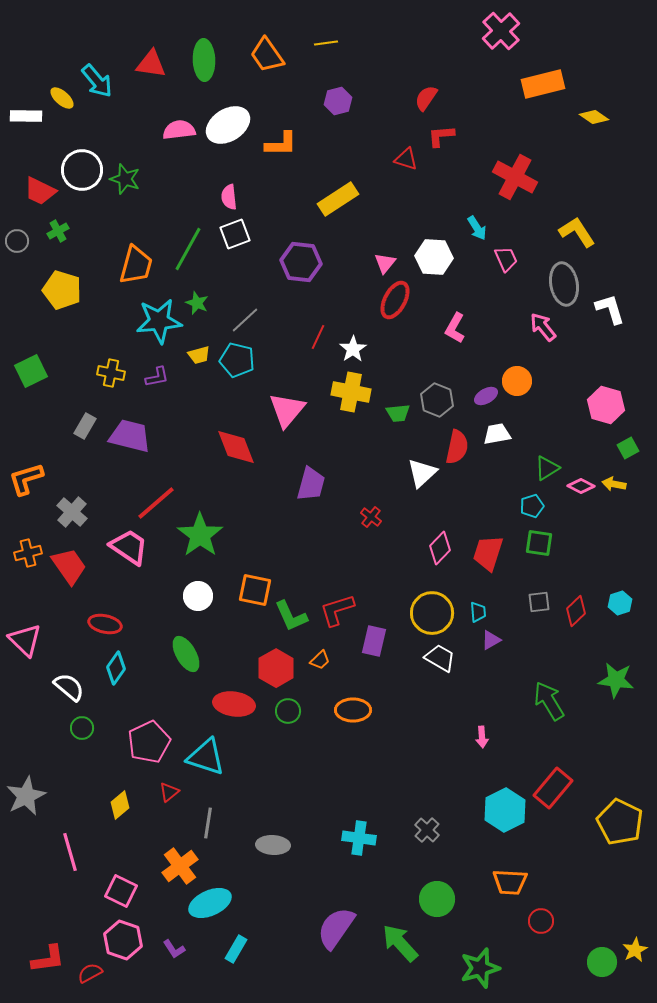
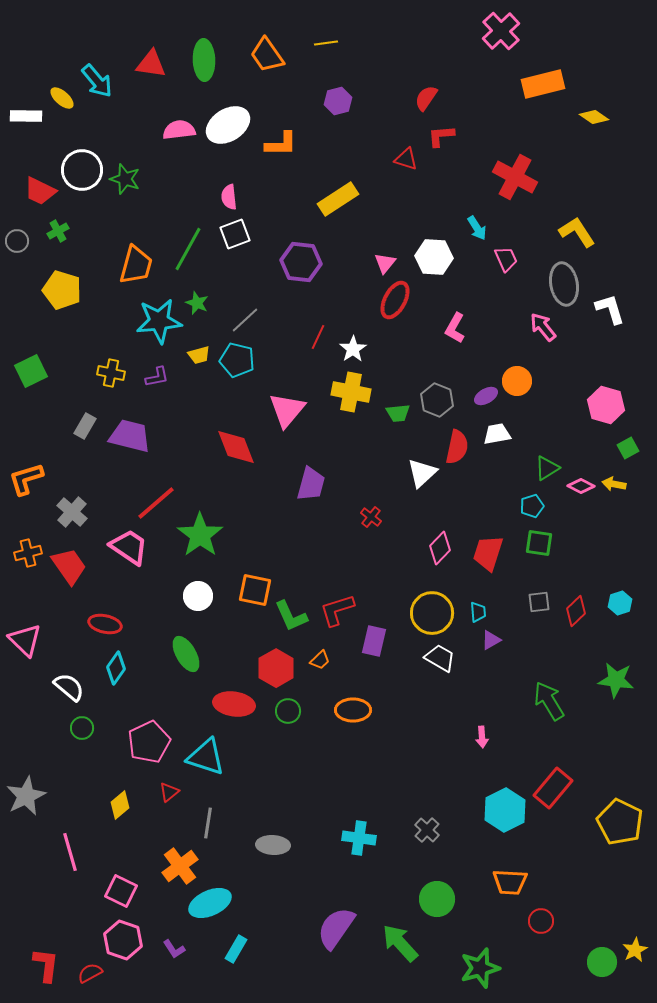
red L-shape at (48, 959): moved 2 px left, 6 px down; rotated 75 degrees counterclockwise
